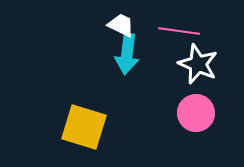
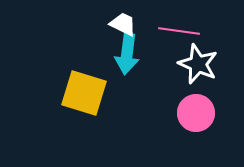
white trapezoid: moved 2 px right, 1 px up
yellow square: moved 34 px up
